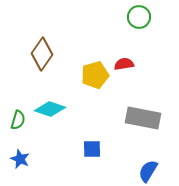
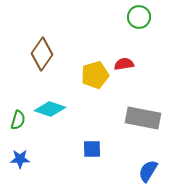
blue star: rotated 24 degrees counterclockwise
